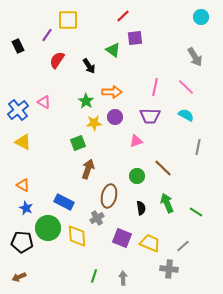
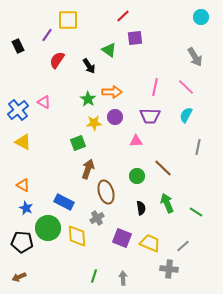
green triangle at (113, 50): moved 4 px left
green star at (86, 101): moved 2 px right, 2 px up
cyan semicircle at (186, 115): rotated 91 degrees counterclockwise
pink triangle at (136, 141): rotated 16 degrees clockwise
brown ellipse at (109, 196): moved 3 px left, 4 px up; rotated 30 degrees counterclockwise
